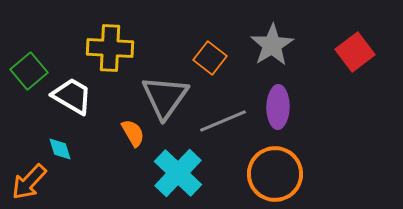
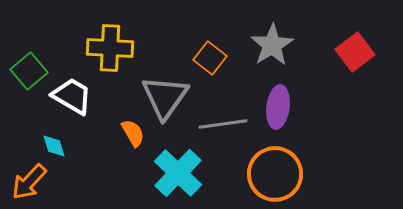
purple ellipse: rotated 6 degrees clockwise
gray line: moved 3 px down; rotated 15 degrees clockwise
cyan diamond: moved 6 px left, 3 px up
